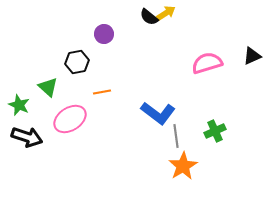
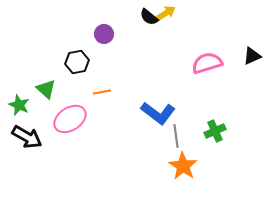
green triangle: moved 2 px left, 2 px down
black arrow: rotated 12 degrees clockwise
orange star: rotated 8 degrees counterclockwise
